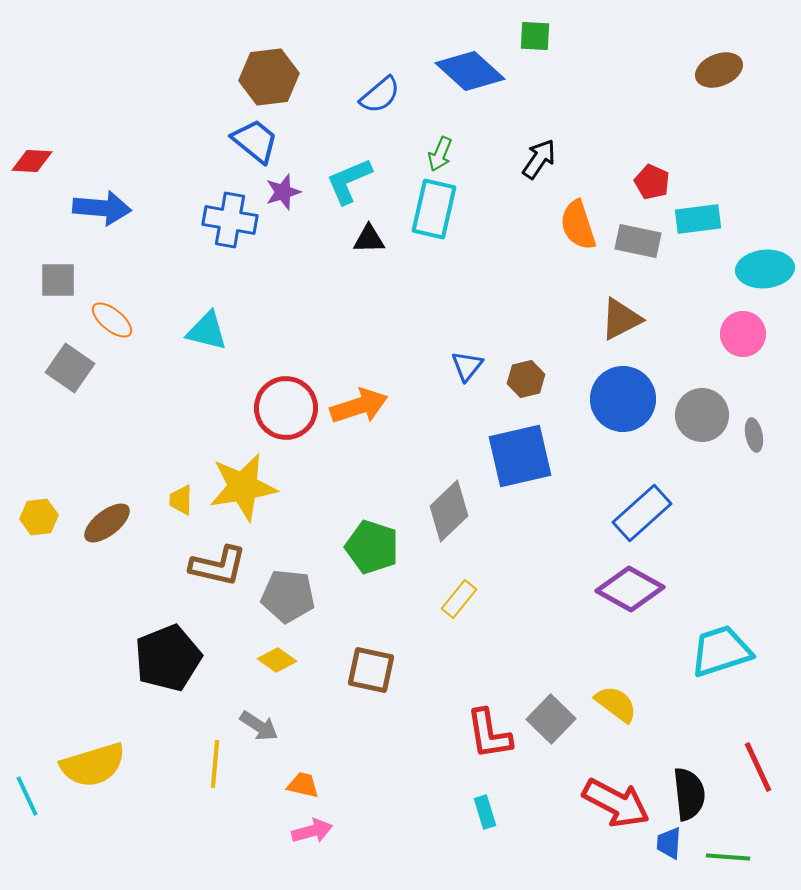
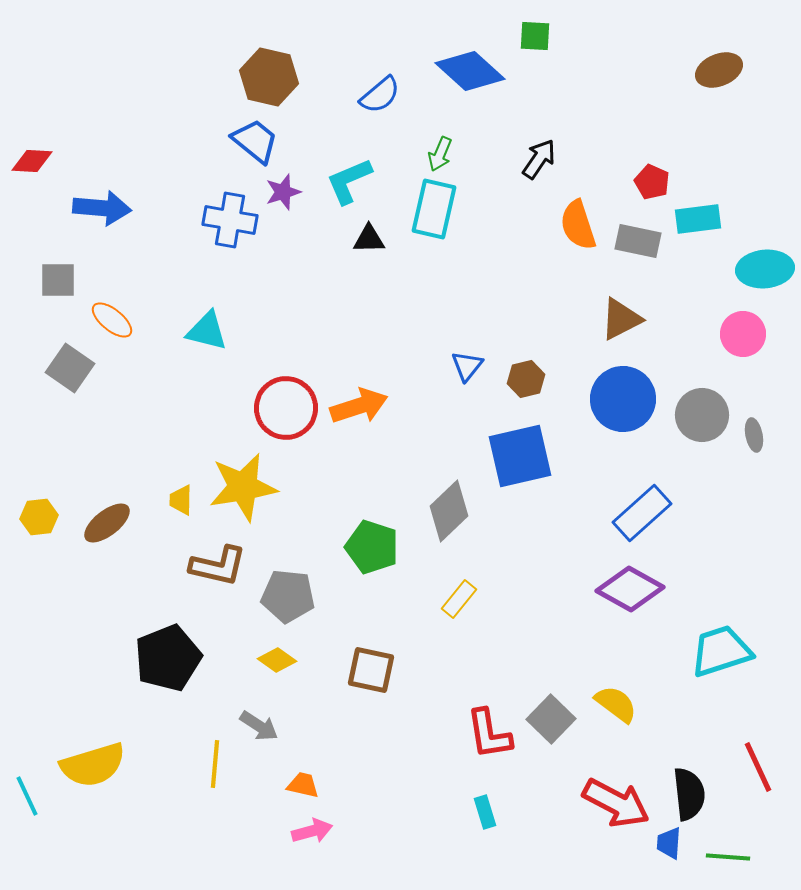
brown hexagon at (269, 77): rotated 20 degrees clockwise
